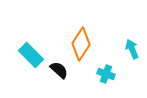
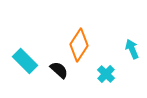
orange diamond: moved 2 px left, 1 px down
cyan rectangle: moved 6 px left, 6 px down
cyan cross: rotated 24 degrees clockwise
